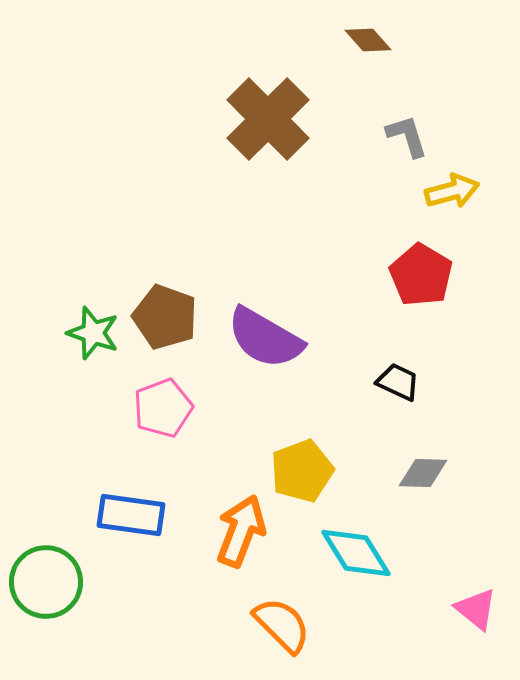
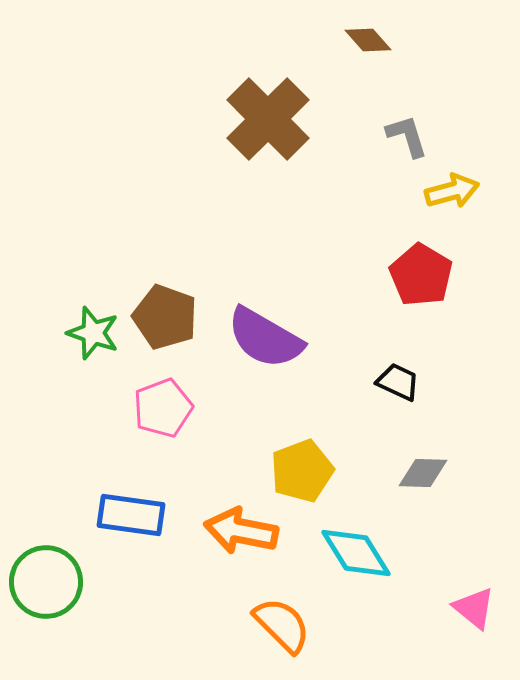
orange arrow: rotated 100 degrees counterclockwise
pink triangle: moved 2 px left, 1 px up
